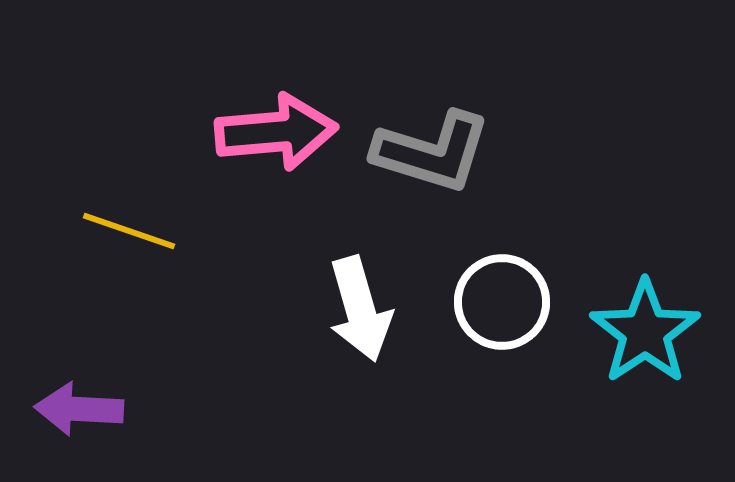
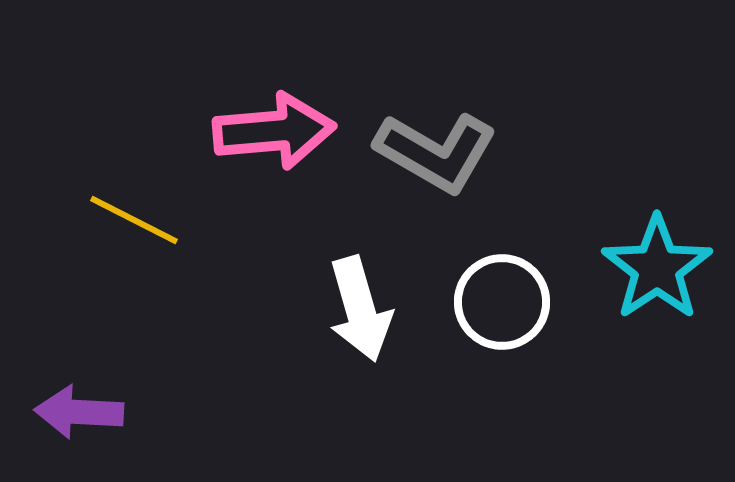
pink arrow: moved 2 px left, 1 px up
gray L-shape: moved 4 px right; rotated 13 degrees clockwise
yellow line: moved 5 px right, 11 px up; rotated 8 degrees clockwise
cyan star: moved 12 px right, 64 px up
purple arrow: moved 3 px down
